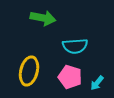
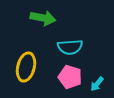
cyan semicircle: moved 5 px left, 1 px down
yellow ellipse: moved 3 px left, 4 px up
cyan arrow: moved 1 px down
